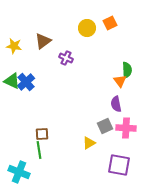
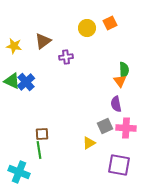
purple cross: moved 1 px up; rotated 32 degrees counterclockwise
green semicircle: moved 3 px left
